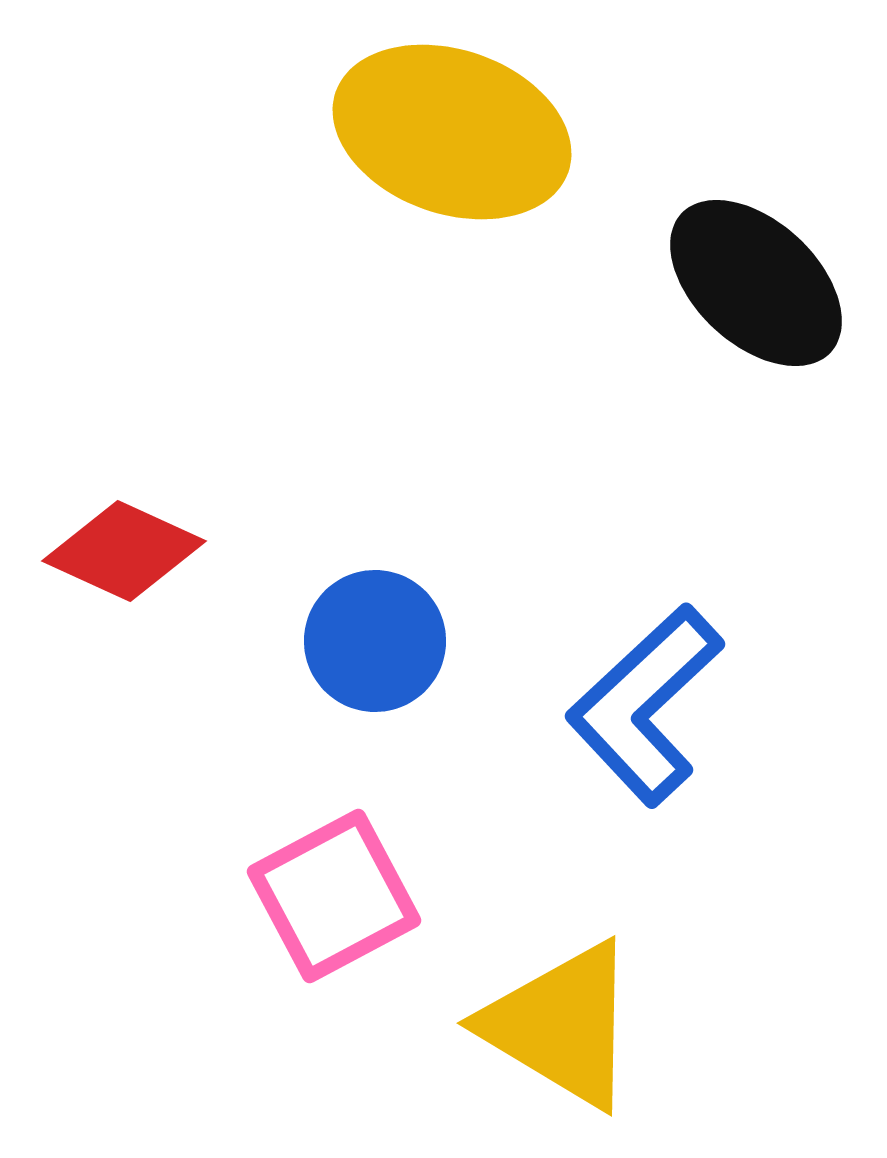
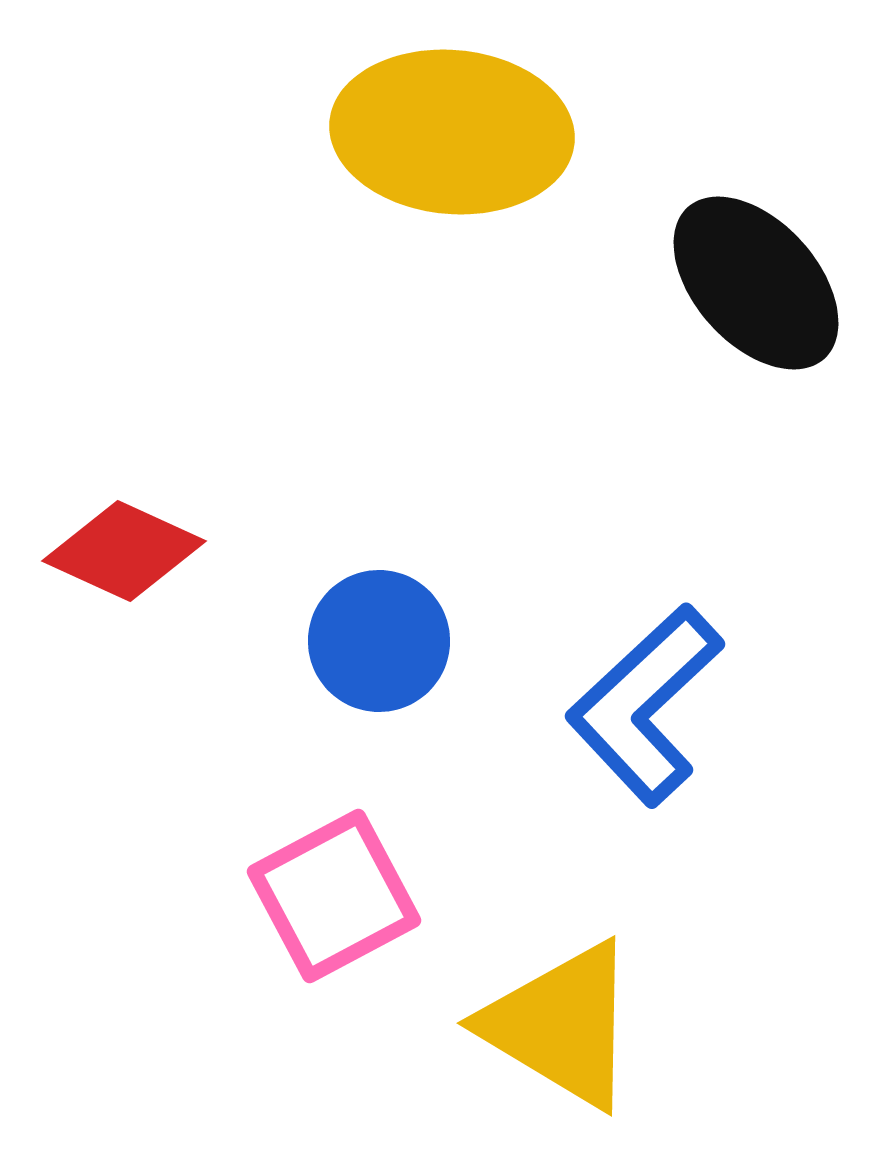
yellow ellipse: rotated 14 degrees counterclockwise
black ellipse: rotated 5 degrees clockwise
blue circle: moved 4 px right
